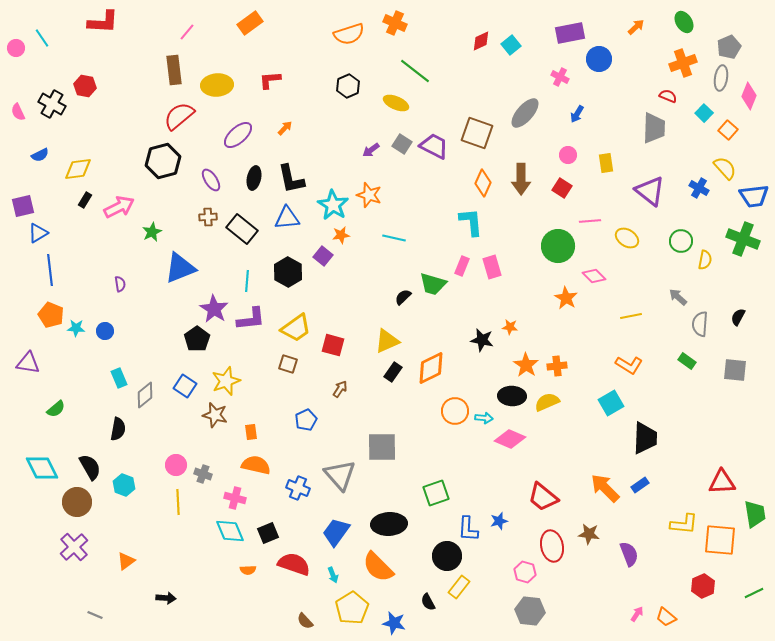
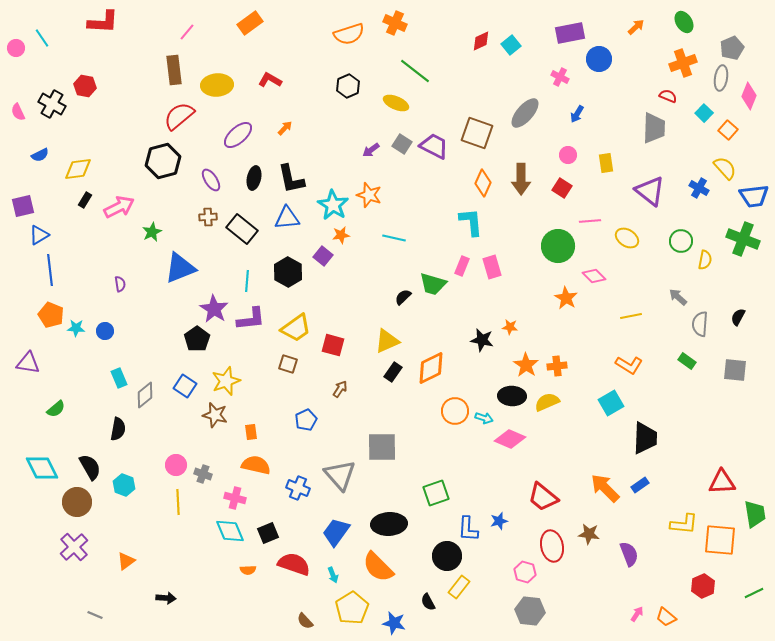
gray pentagon at (729, 47): moved 3 px right, 1 px down
red L-shape at (270, 80): rotated 35 degrees clockwise
blue triangle at (38, 233): moved 1 px right, 2 px down
cyan arrow at (484, 418): rotated 12 degrees clockwise
